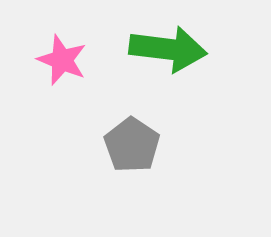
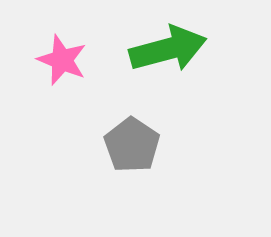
green arrow: rotated 22 degrees counterclockwise
